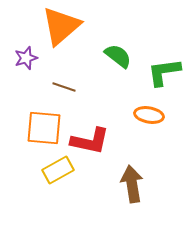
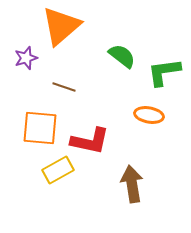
green semicircle: moved 4 px right
orange square: moved 4 px left
